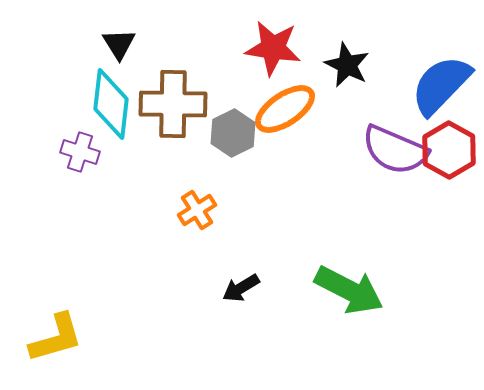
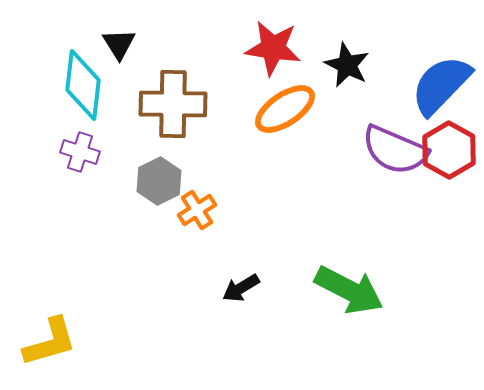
cyan diamond: moved 28 px left, 19 px up
gray hexagon: moved 74 px left, 48 px down
yellow L-shape: moved 6 px left, 4 px down
